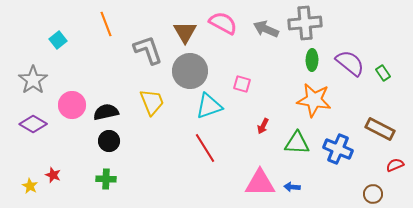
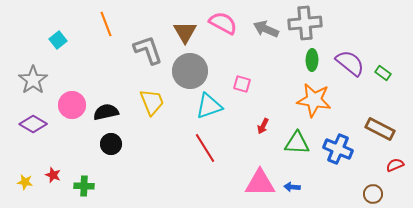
green rectangle: rotated 21 degrees counterclockwise
black circle: moved 2 px right, 3 px down
green cross: moved 22 px left, 7 px down
yellow star: moved 5 px left, 4 px up; rotated 21 degrees counterclockwise
